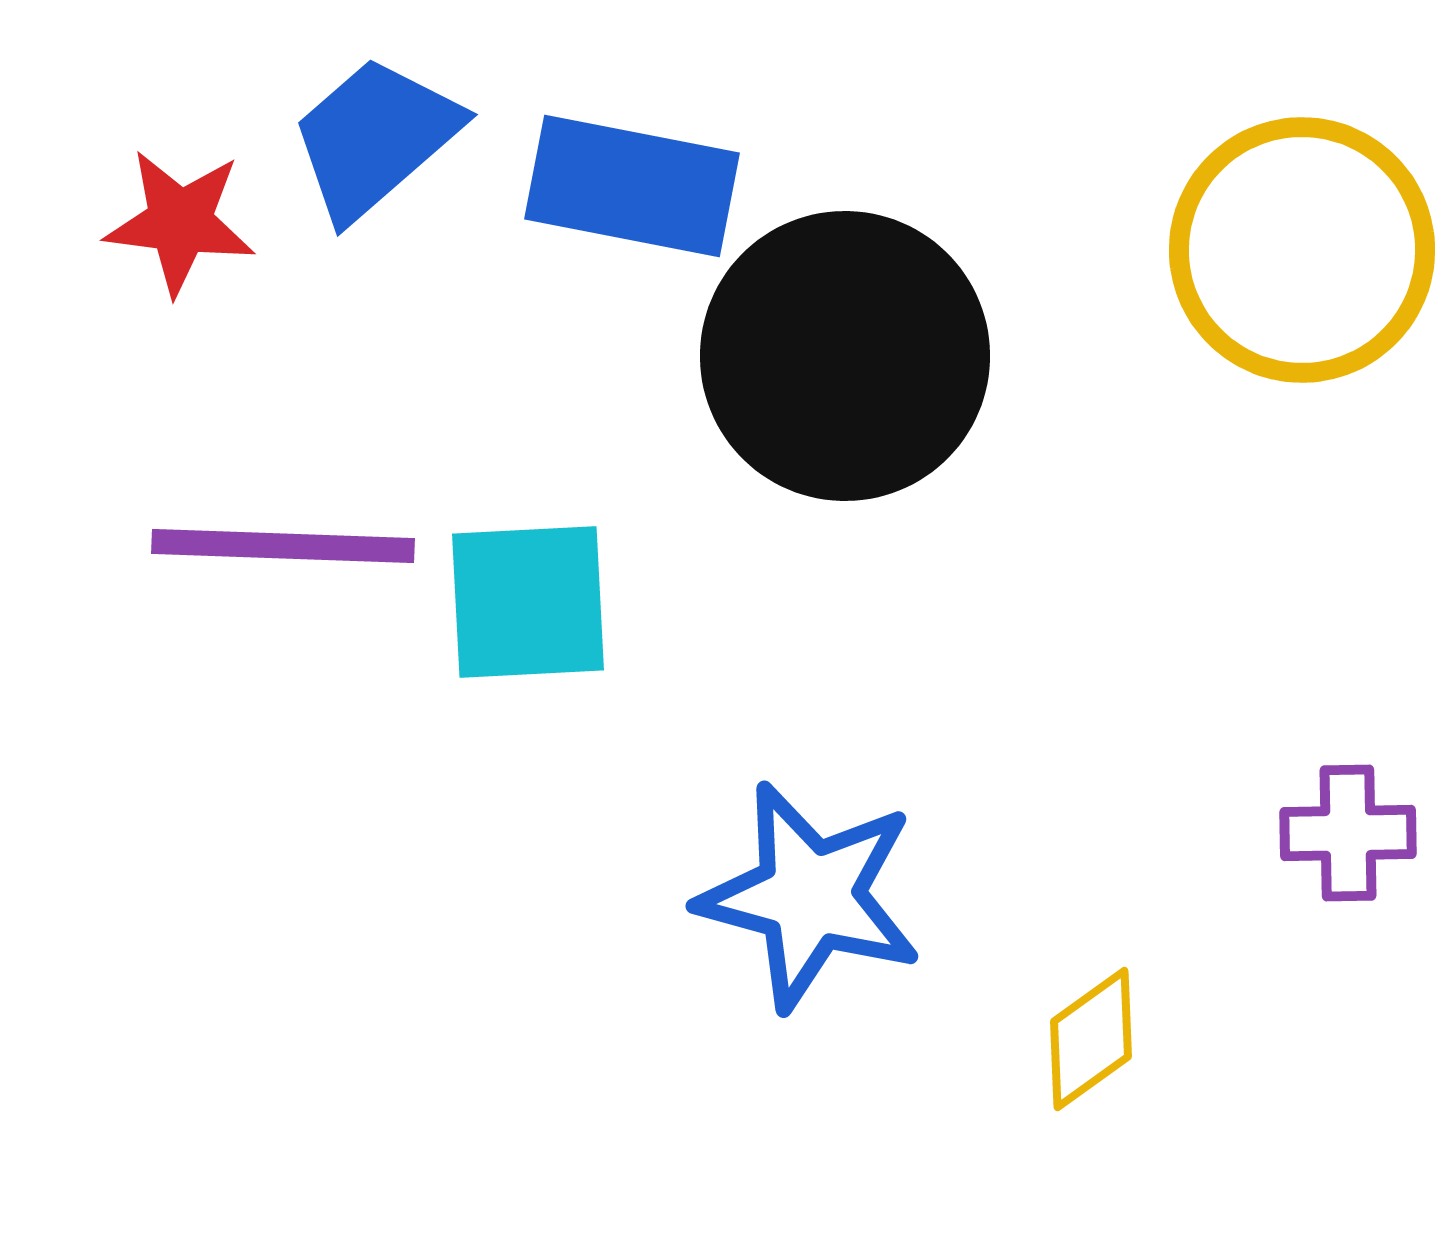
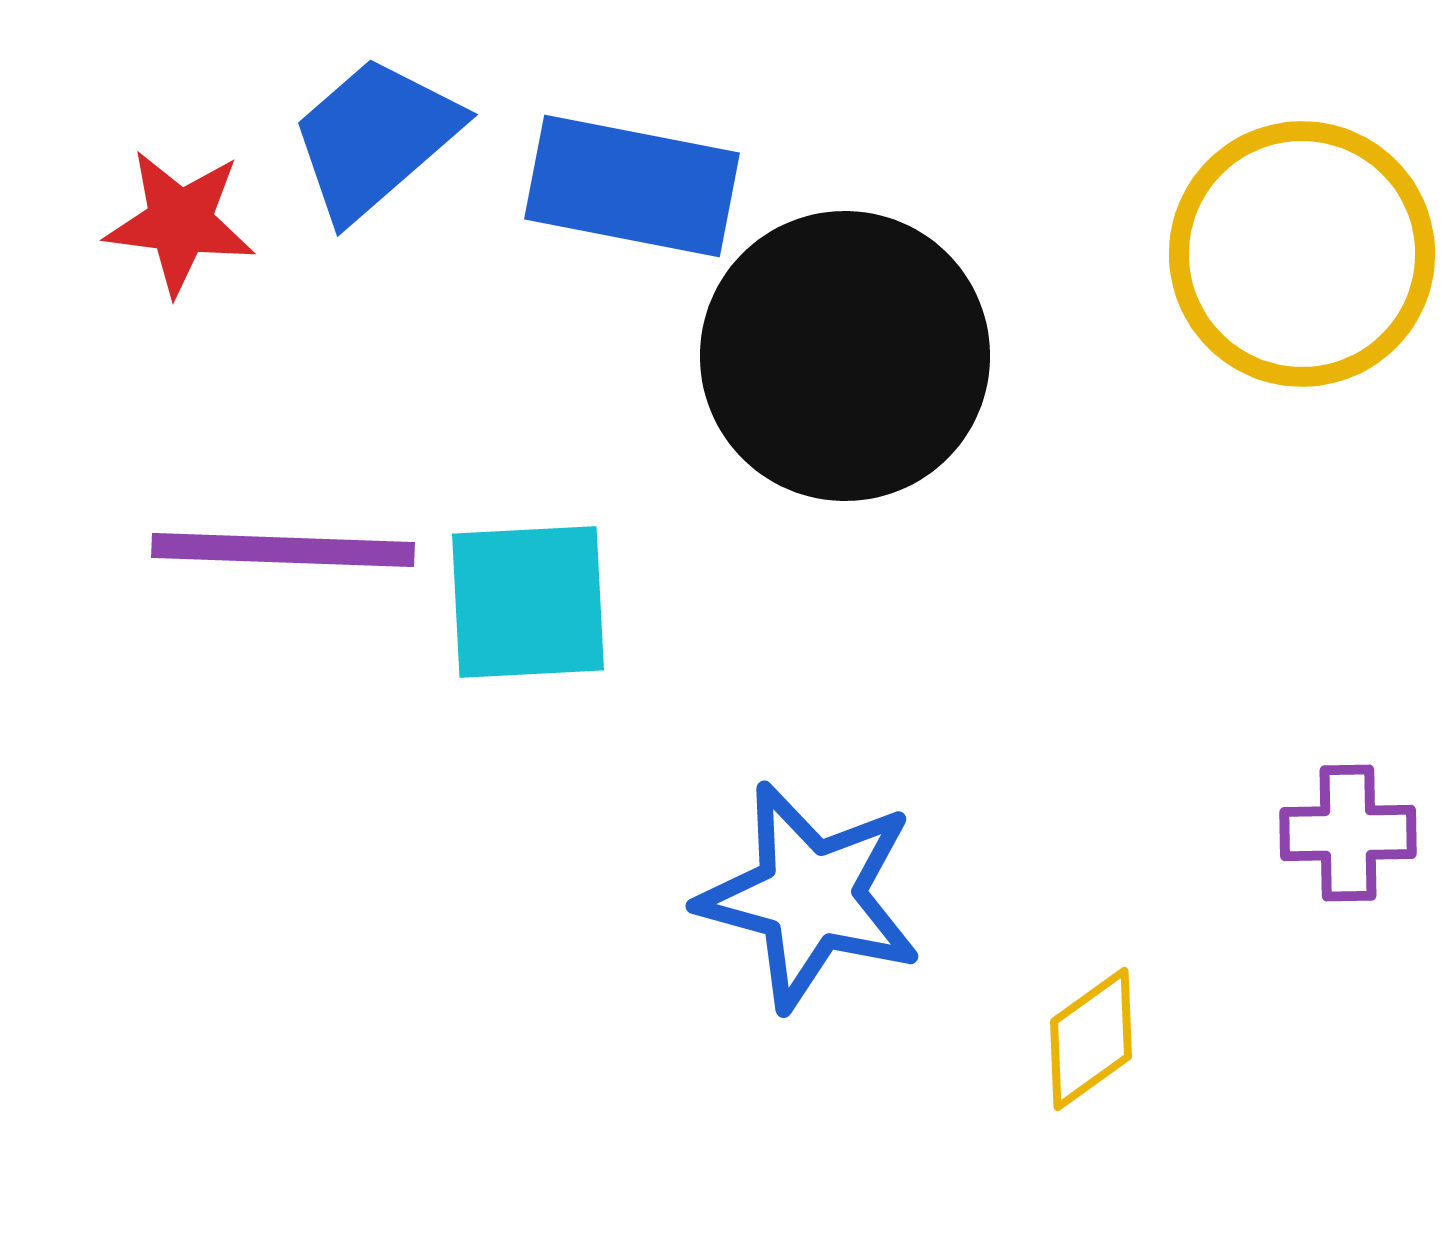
yellow circle: moved 4 px down
purple line: moved 4 px down
